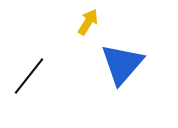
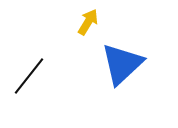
blue triangle: rotated 6 degrees clockwise
